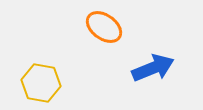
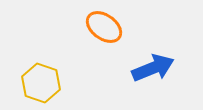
yellow hexagon: rotated 9 degrees clockwise
